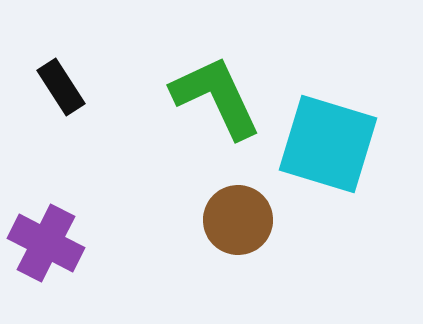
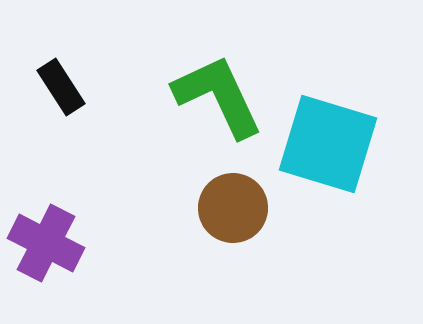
green L-shape: moved 2 px right, 1 px up
brown circle: moved 5 px left, 12 px up
